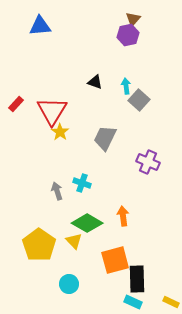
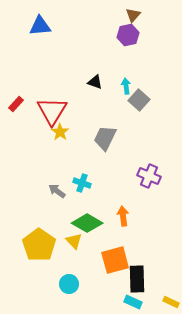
brown triangle: moved 4 px up
purple cross: moved 1 px right, 14 px down
gray arrow: rotated 36 degrees counterclockwise
